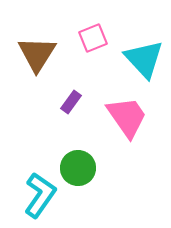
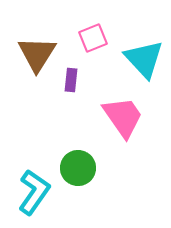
purple rectangle: moved 22 px up; rotated 30 degrees counterclockwise
pink trapezoid: moved 4 px left
cyan L-shape: moved 6 px left, 3 px up
